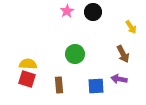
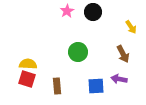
green circle: moved 3 px right, 2 px up
brown rectangle: moved 2 px left, 1 px down
